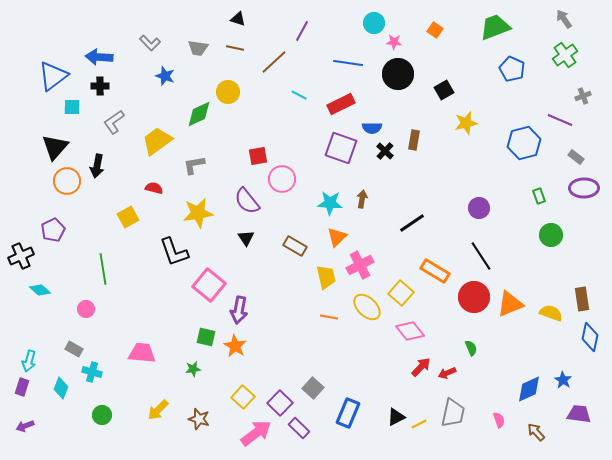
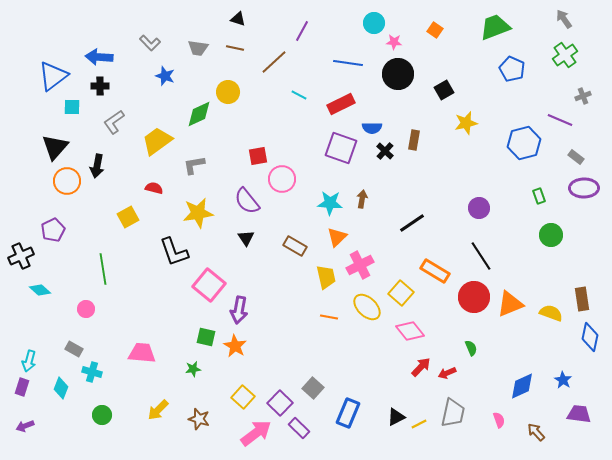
blue diamond at (529, 389): moved 7 px left, 3 px up
